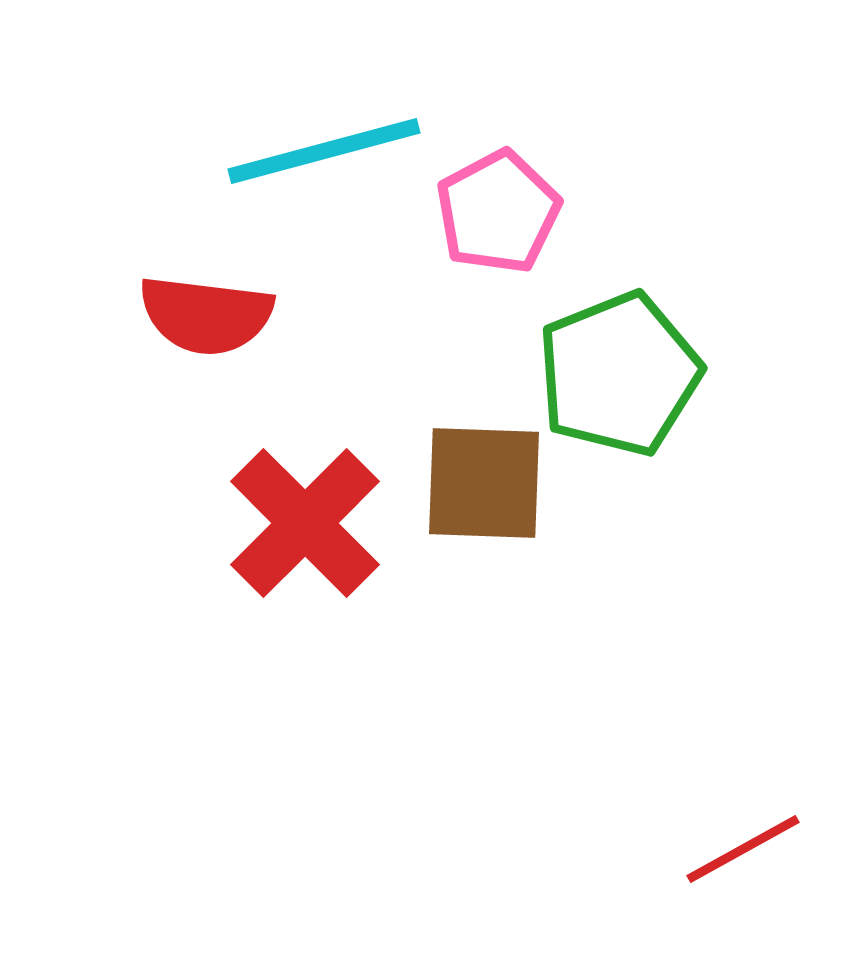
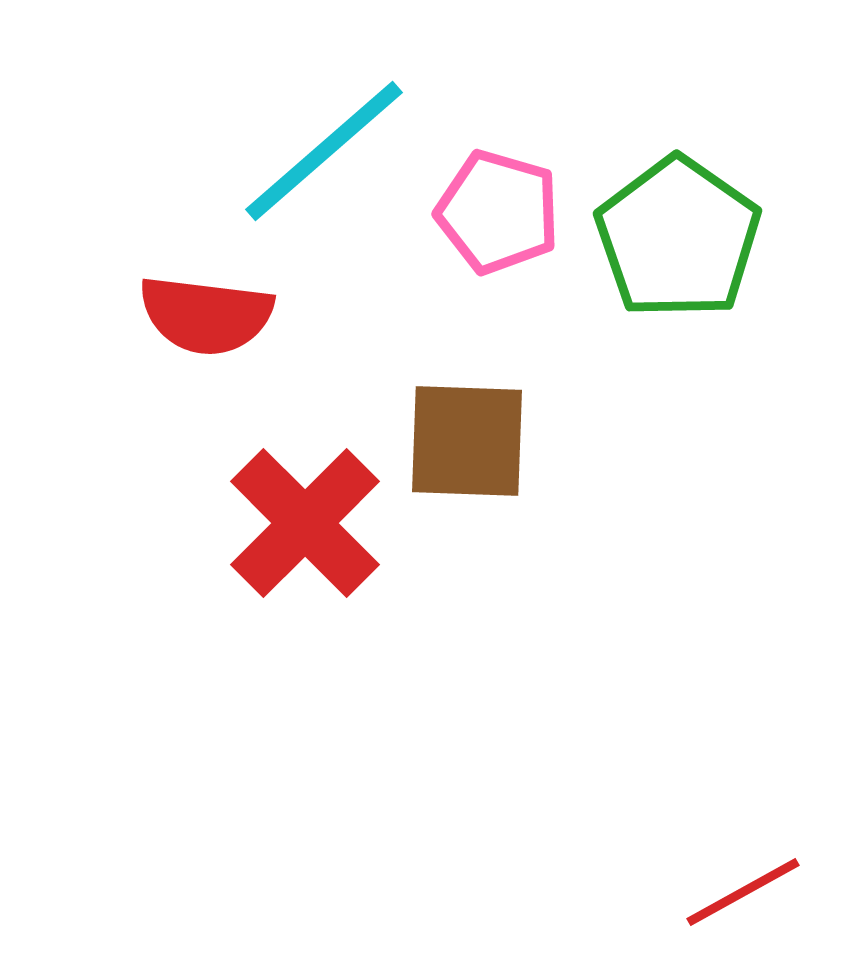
cyan line: rotated 26 degrees counterclockwise
pink pentagon: rotated 28 degrees counterclockwise
green pentagon: moved 59 px right, 136 px up; rotated 15 degrees counterclockwise
brown square: moved 17 px left, 42 px up
red line: moved 43 px down
